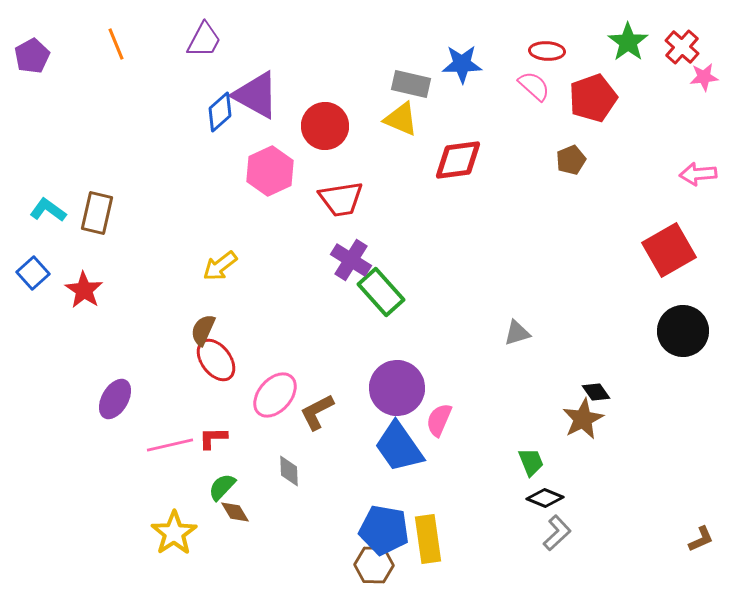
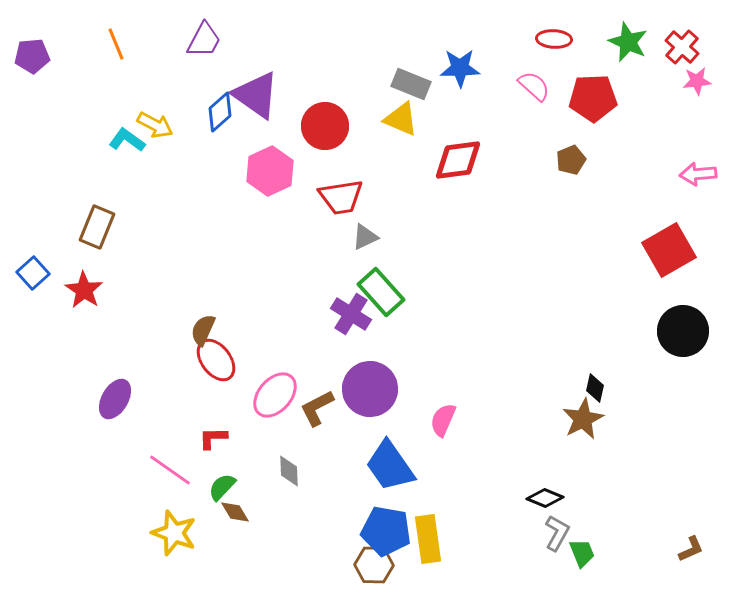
green star at (628, 42): rotated 12 degrees counterclockwise
red ellipse at (547, 51): moved 7 px right, 12 px up
purple pentagon at (32, 56): rotated 24 degrees clockwise
blue star at (462, 64): moved 2 px left, 4 px down
pink star at (704, 77): moved 7 px left, 4 px down
gray rectangle at (411, 84): rotated 9 degrees clockwise
purple triangle at (256, 95): rotated 6 degrees clockwise
red pentagon at (593, 98): rotated 18 degrees clockwise
red trapezoid at (341, 199): moved 2 px up
cyan L-shape at (48, 210): moved 79 px right, 70 px up
brown rectangle at (97, 213): moved 14 px down; rotated 9 degrees clockwise
purple cross at (351, 260): moved 54 px down
yellow arrow at (220, 266): moved 65 px left, 141 px up; rotated 114 degrees counterclockwise
gray triangle at (517, 333): moved 152 px left, 96 px up; rotated 8 degrees counterclockwise
purple circle at (397, 388): moved 27 px left, 1 px down
black diamond at (596, 392): moved 1 px left, 4 px up; rotated 48 degrees clockwise
brown L-shape at (317, 412): moved 4 px up
pink semicircle at (439, 420): moved 4 px right
pink line at (170, 445): moved 25 px down; rotated 48 degrees clockwise
blue trapezoid at (399, 447): moved 9 px left, 19 px down
green trapezoid at (531, 462): moved 51 px right, 91 px down
blue pentagon at (384, 530): moved 2 px right, 1 px down
yellow star at (174, 533): rotated 18 degrees counterclockwise
gray L-shape at (557, 533): rotated 18 degrees counterclockwise
brown L-shape at (701, 539): moved 10 px left, 10 px down
